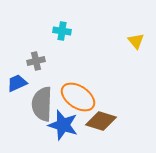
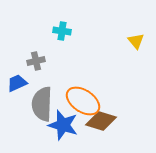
orange ellipse: moved 5 px right, 4 px down
